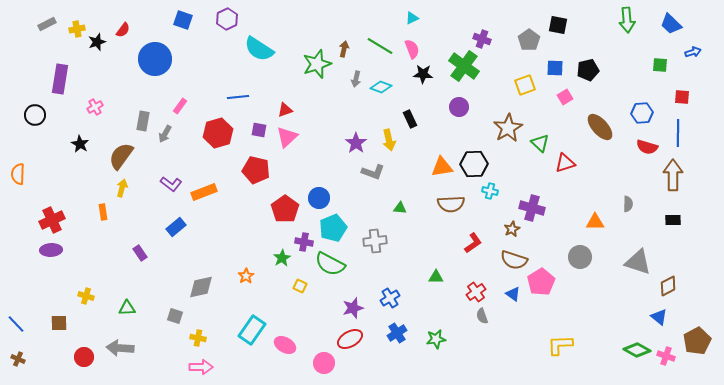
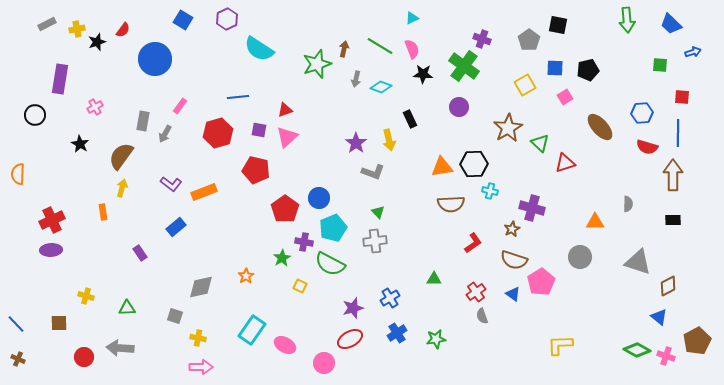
blue square at (183, 20): rotated 12 degrees clockwise
yellow square at (525, 85): rotated 10 degrees counterclockwise
green triangle at (400, 208): moved 22 px left, 4 px down; rotated 40 degrees clockwise
green triangle at (436, 277): moved 2 px left, 2 px down
